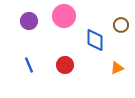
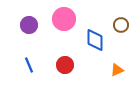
pink circle: moved 3 px down
purple circle: moved 4 px down
orange triangle: moved 2 px down
